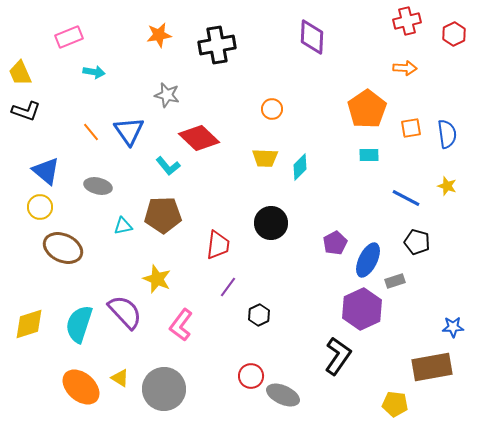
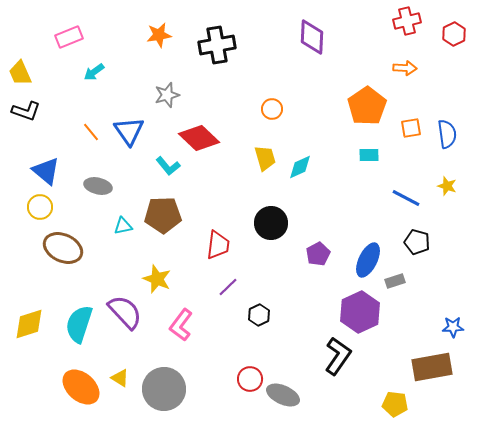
cyan arrow at (94, 72): rotated 135 degrees clockwise
gray star at (167, 95): rotated 30 degrees counterclockwise
orange pentagon at (367, 109): moved 3 px up
yellow trapezoid at (265, 158): rotated 108 degrees counterclockwise
cyan diamond at (300, 167): rotated 20 degrees clockwise
purple pentagon at (335, 243): moved 17 px left, 11 px down
purple line at (228, 287): rotated 10 degrees clockwise
purple hexagon at (362, 309): moved 2 px left, 3 px down
red circle at (251, 376): moved 1 px left, 3 px down
